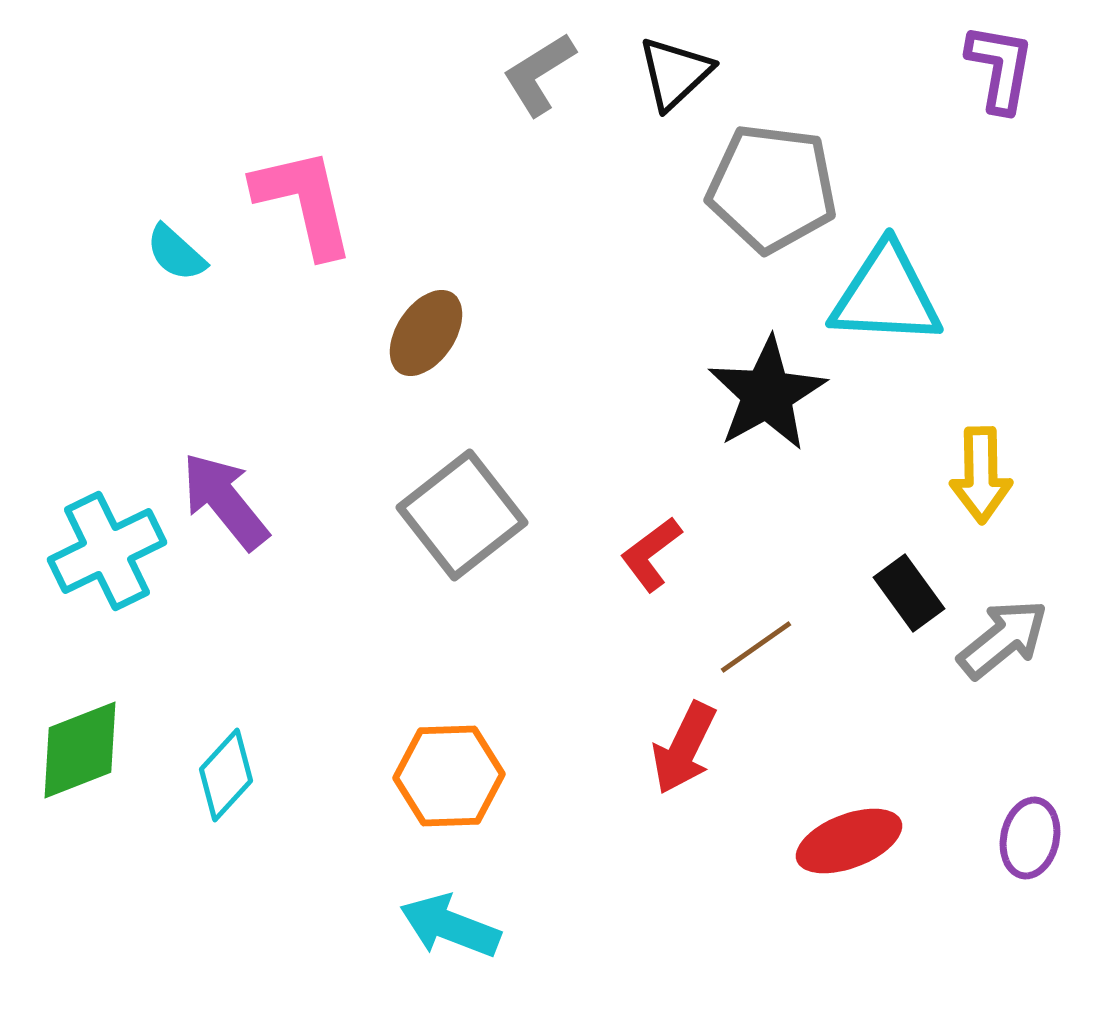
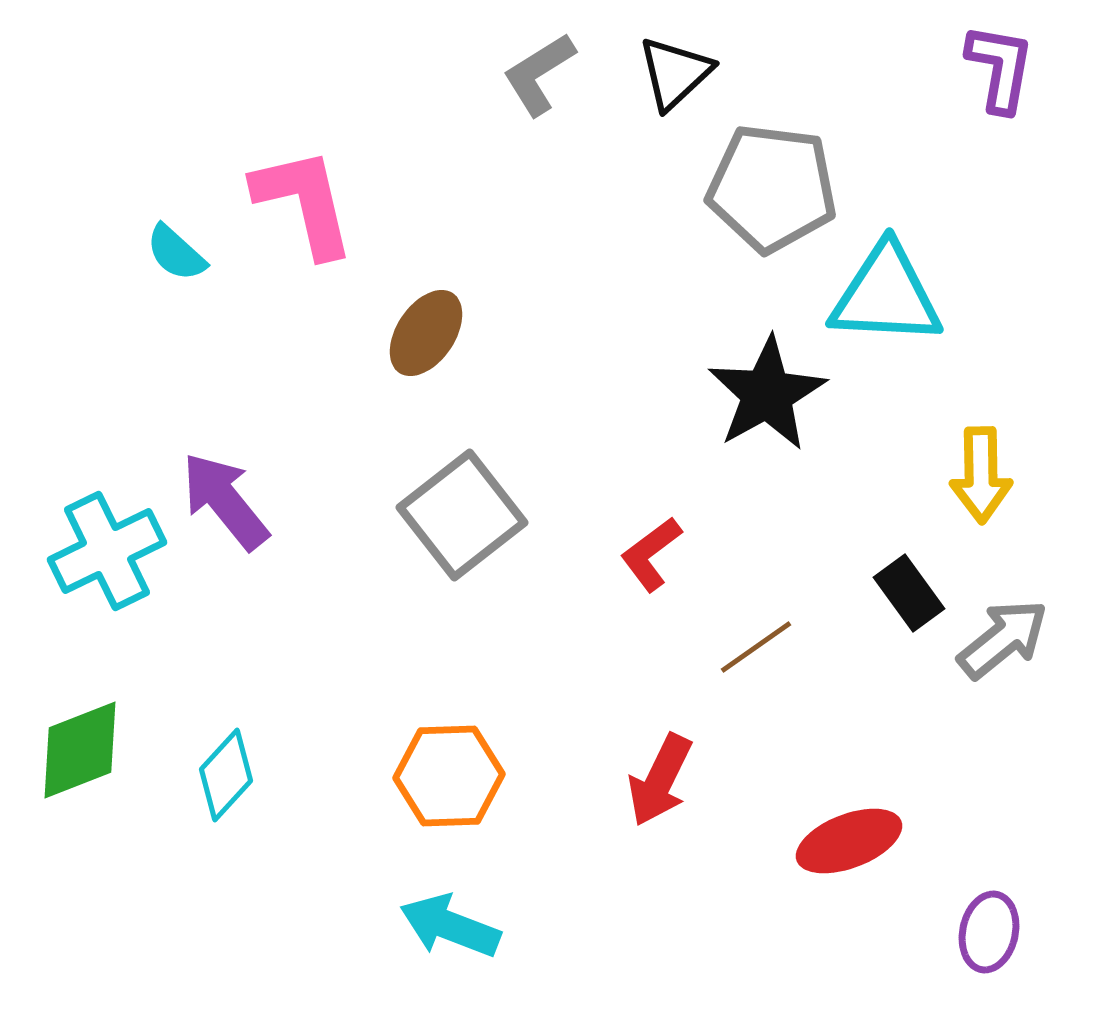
red arrow: moved 24 px left, 32 px down
purple ellipse: moved 41 px left, 94 px down
